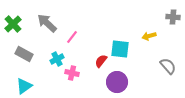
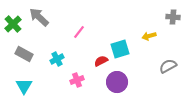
gray arrow: moved 8 px left, 6 px up
pink line: moved 7 px right, 5 px up
cyan square: rotated 24 degrees counterclockwise
red semicircle: rotated 24 degrees clockwise
gray semicircle: rotated 78 degrees counterclockwise
pink cross: moved 5 px right, 7 px down; rotated 32 degrees counterclockwise
cyan triangle: rotated 24 degrees counterclockwise
